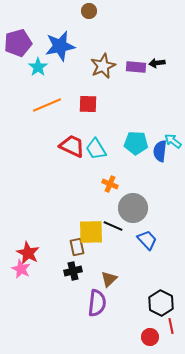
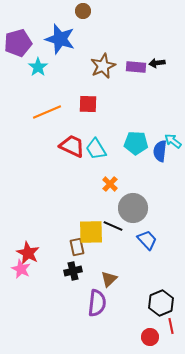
brown circle: moved 6 px left
blue star: moved 7 px up; rotated 28 degrees clockwise
orange line: moved 7 px down
orange cross: rotated 21 degrees clockwise
black hexagon: rotated 10 degrees clockwise
